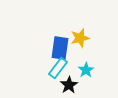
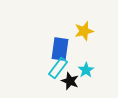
yellow star: moved 4 px right, 7 px up
blue rectangle: moved 1 px down
black star: moved 1 px right, 4 px up; rotated 18 degrees counterclockwise
